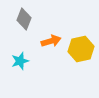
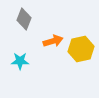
orange arrow: moved 2 px right
cyan star: rotated 18 degrees clockwise
